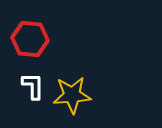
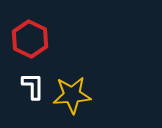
red hexagon: rotated 21 degrees clockwise
